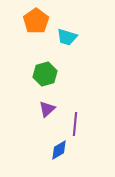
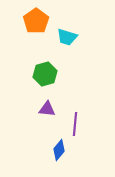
purple triangle: rotated 48 degrees clockwise
blue diamond: rotated 20 degrees counterclockwise
